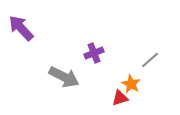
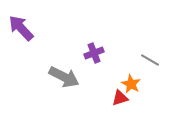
gray line: rotated 72 degrees clockwise
